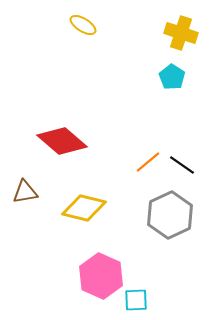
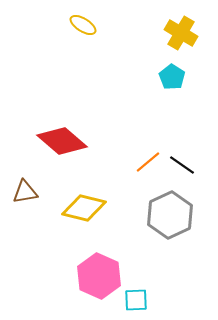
yellow cross: rotated 12 degrees clockwise
pink hexagon: moved 2 px left
